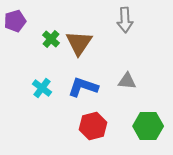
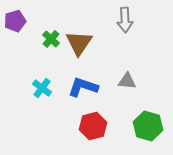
green hexagon: rotated 16 degrees clockwise
